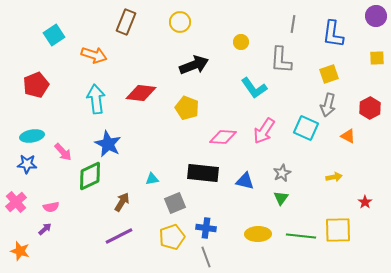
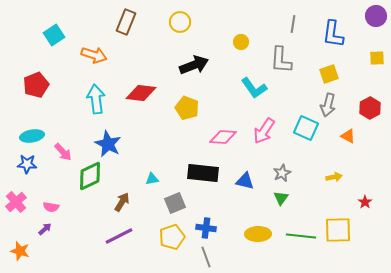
pink semicircle at (51, 207): rotated 21 degrees clockwise
